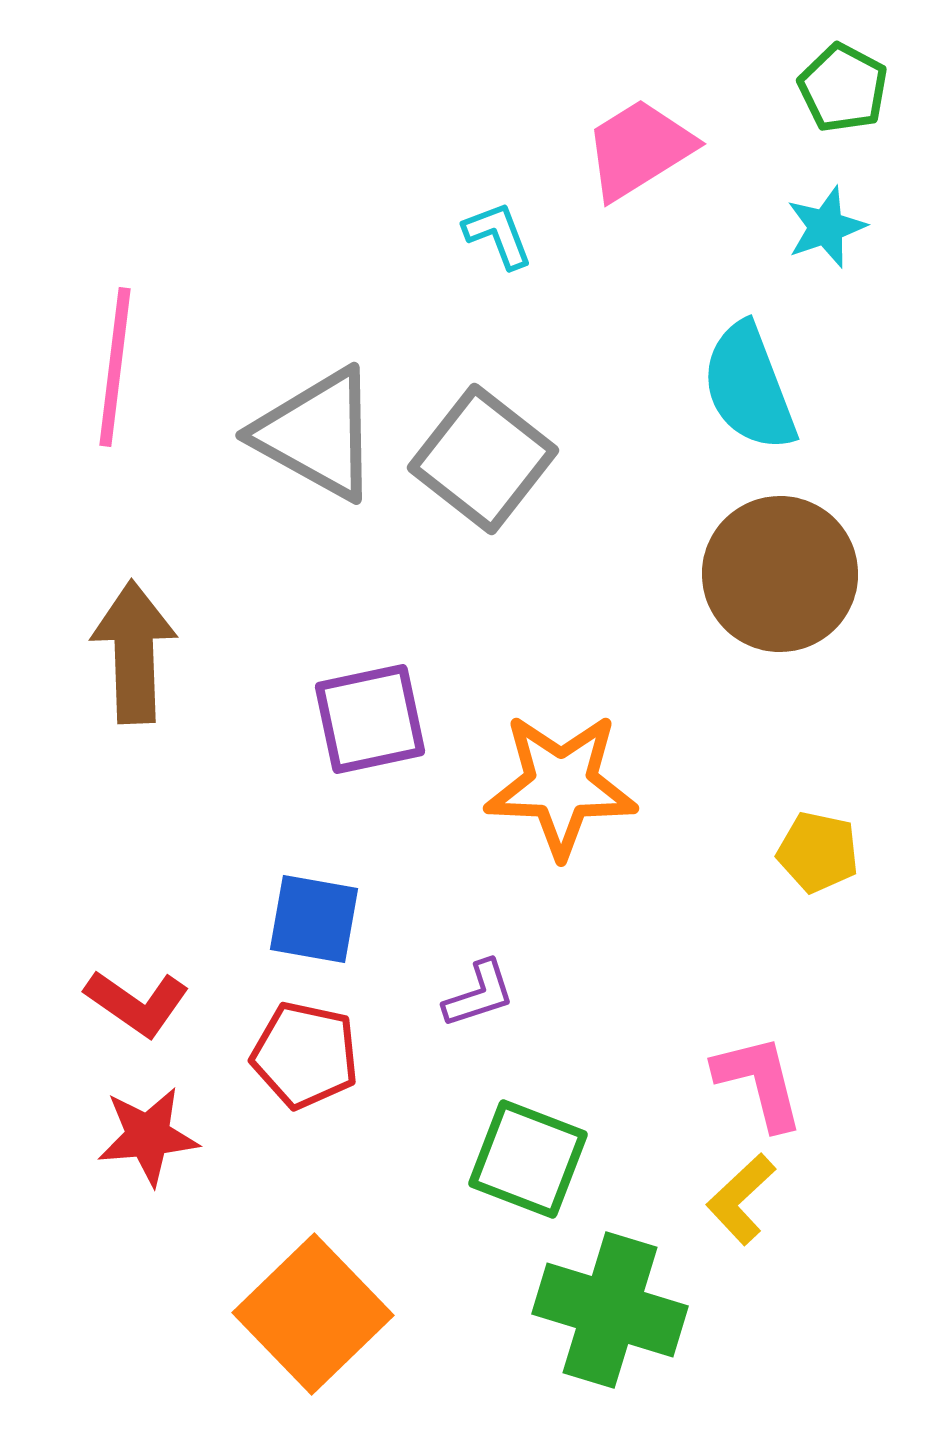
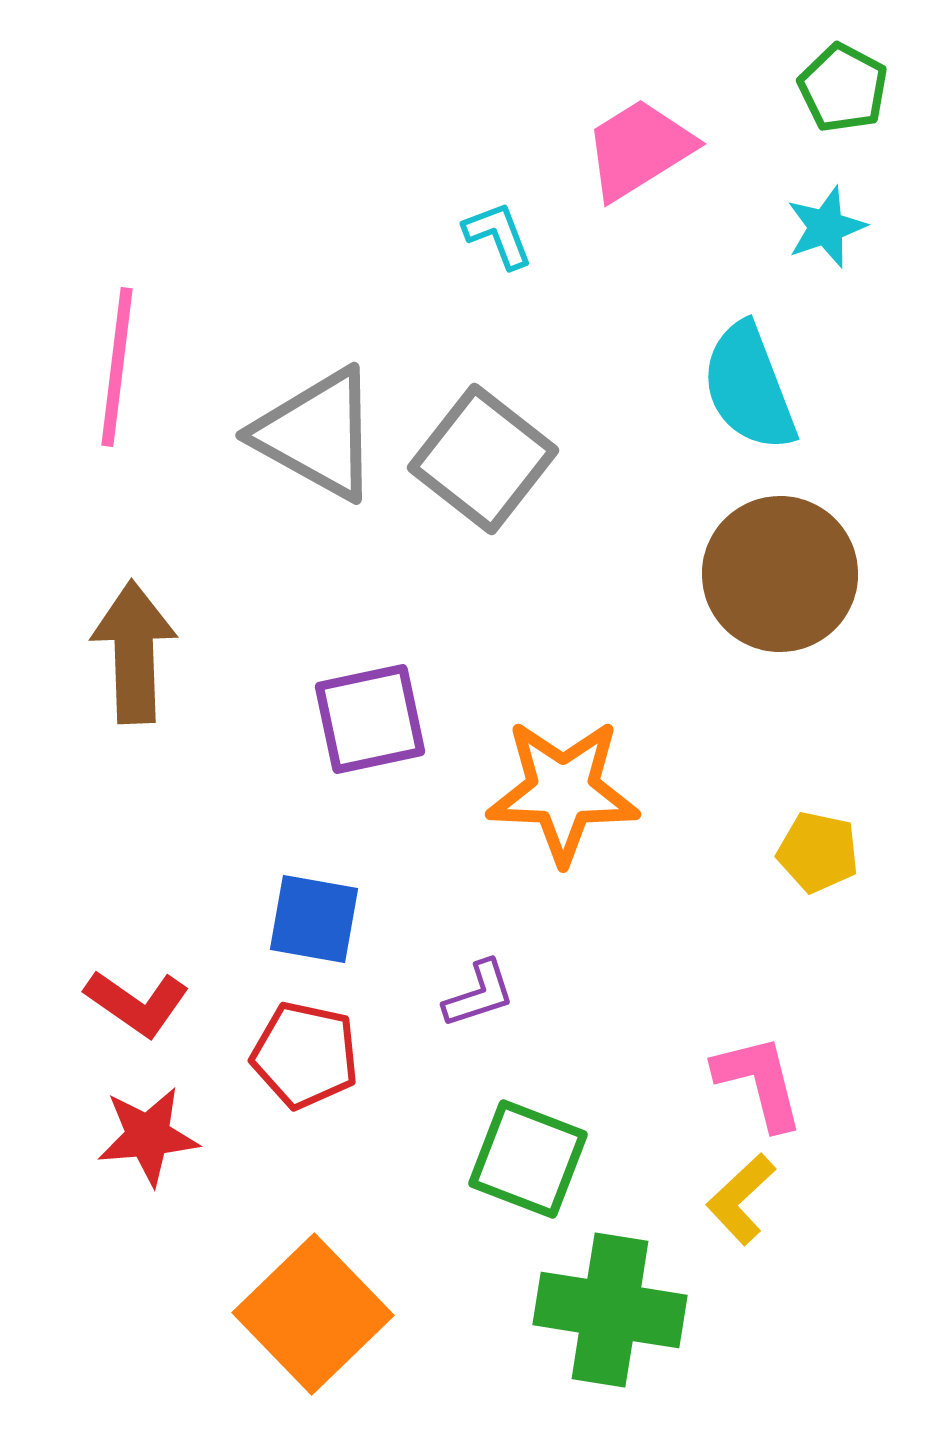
pink line: moved 2 px right
orange star: moved 2 px right, 6 px down
green cross: rotated 8 degrees counterclockwise
